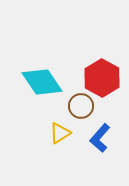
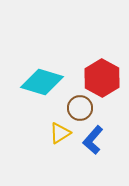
cyan diamond: rotated 39 degrees counterclockwise
brown circle: moved 1 px left, 2 px down
blue L-shape: moved 7 px left, 2 px down
